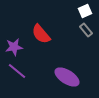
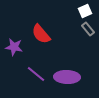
gray rectangle: moved 2 px right, 1 px up
purple star: rotated 18 degrees clockwise
purple line: moved 19 px right, 3 px down
purple ellipse: rotated 30 degrees counterclockwise
